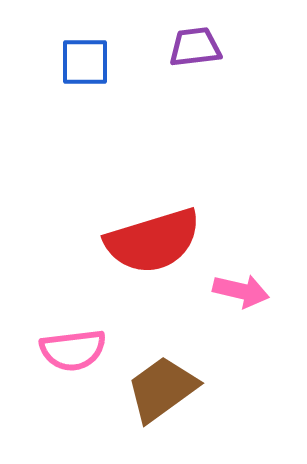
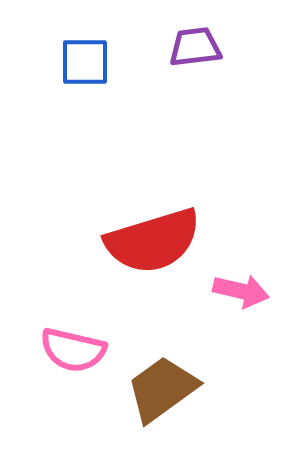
pink semicircle: rotated 20 degrees clockwise
